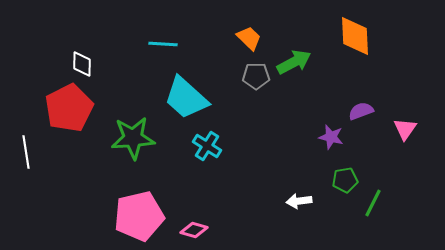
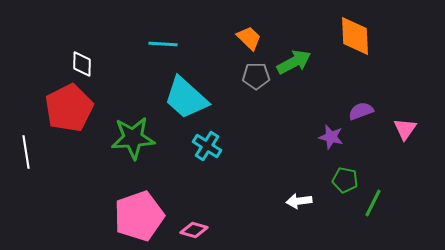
green pentagon: rotated 20 degrees clockwise
pink pentagon: rotated 6 degrees counterclockwise
